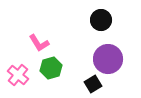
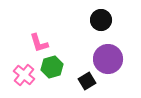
pink L-shape: rotated 15 degrees clockwise
green hexagon: moved 1 px right, 1 px up
pink cross: moved 6 px right
black square: moved 6 px left, 3 px up
